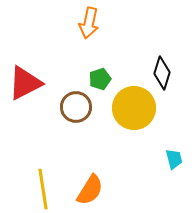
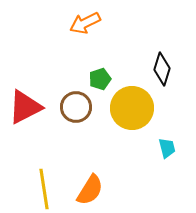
orange arrow: moved 4 px left; rotated 52 degrees clockwise
black diamond: moved 4 px up
red triangle: moved 24 px down
yellow circle: moved 2 px left
cyan trapezoid: moved 7 px left, 11 px up
yellow line: moved 1 px right
